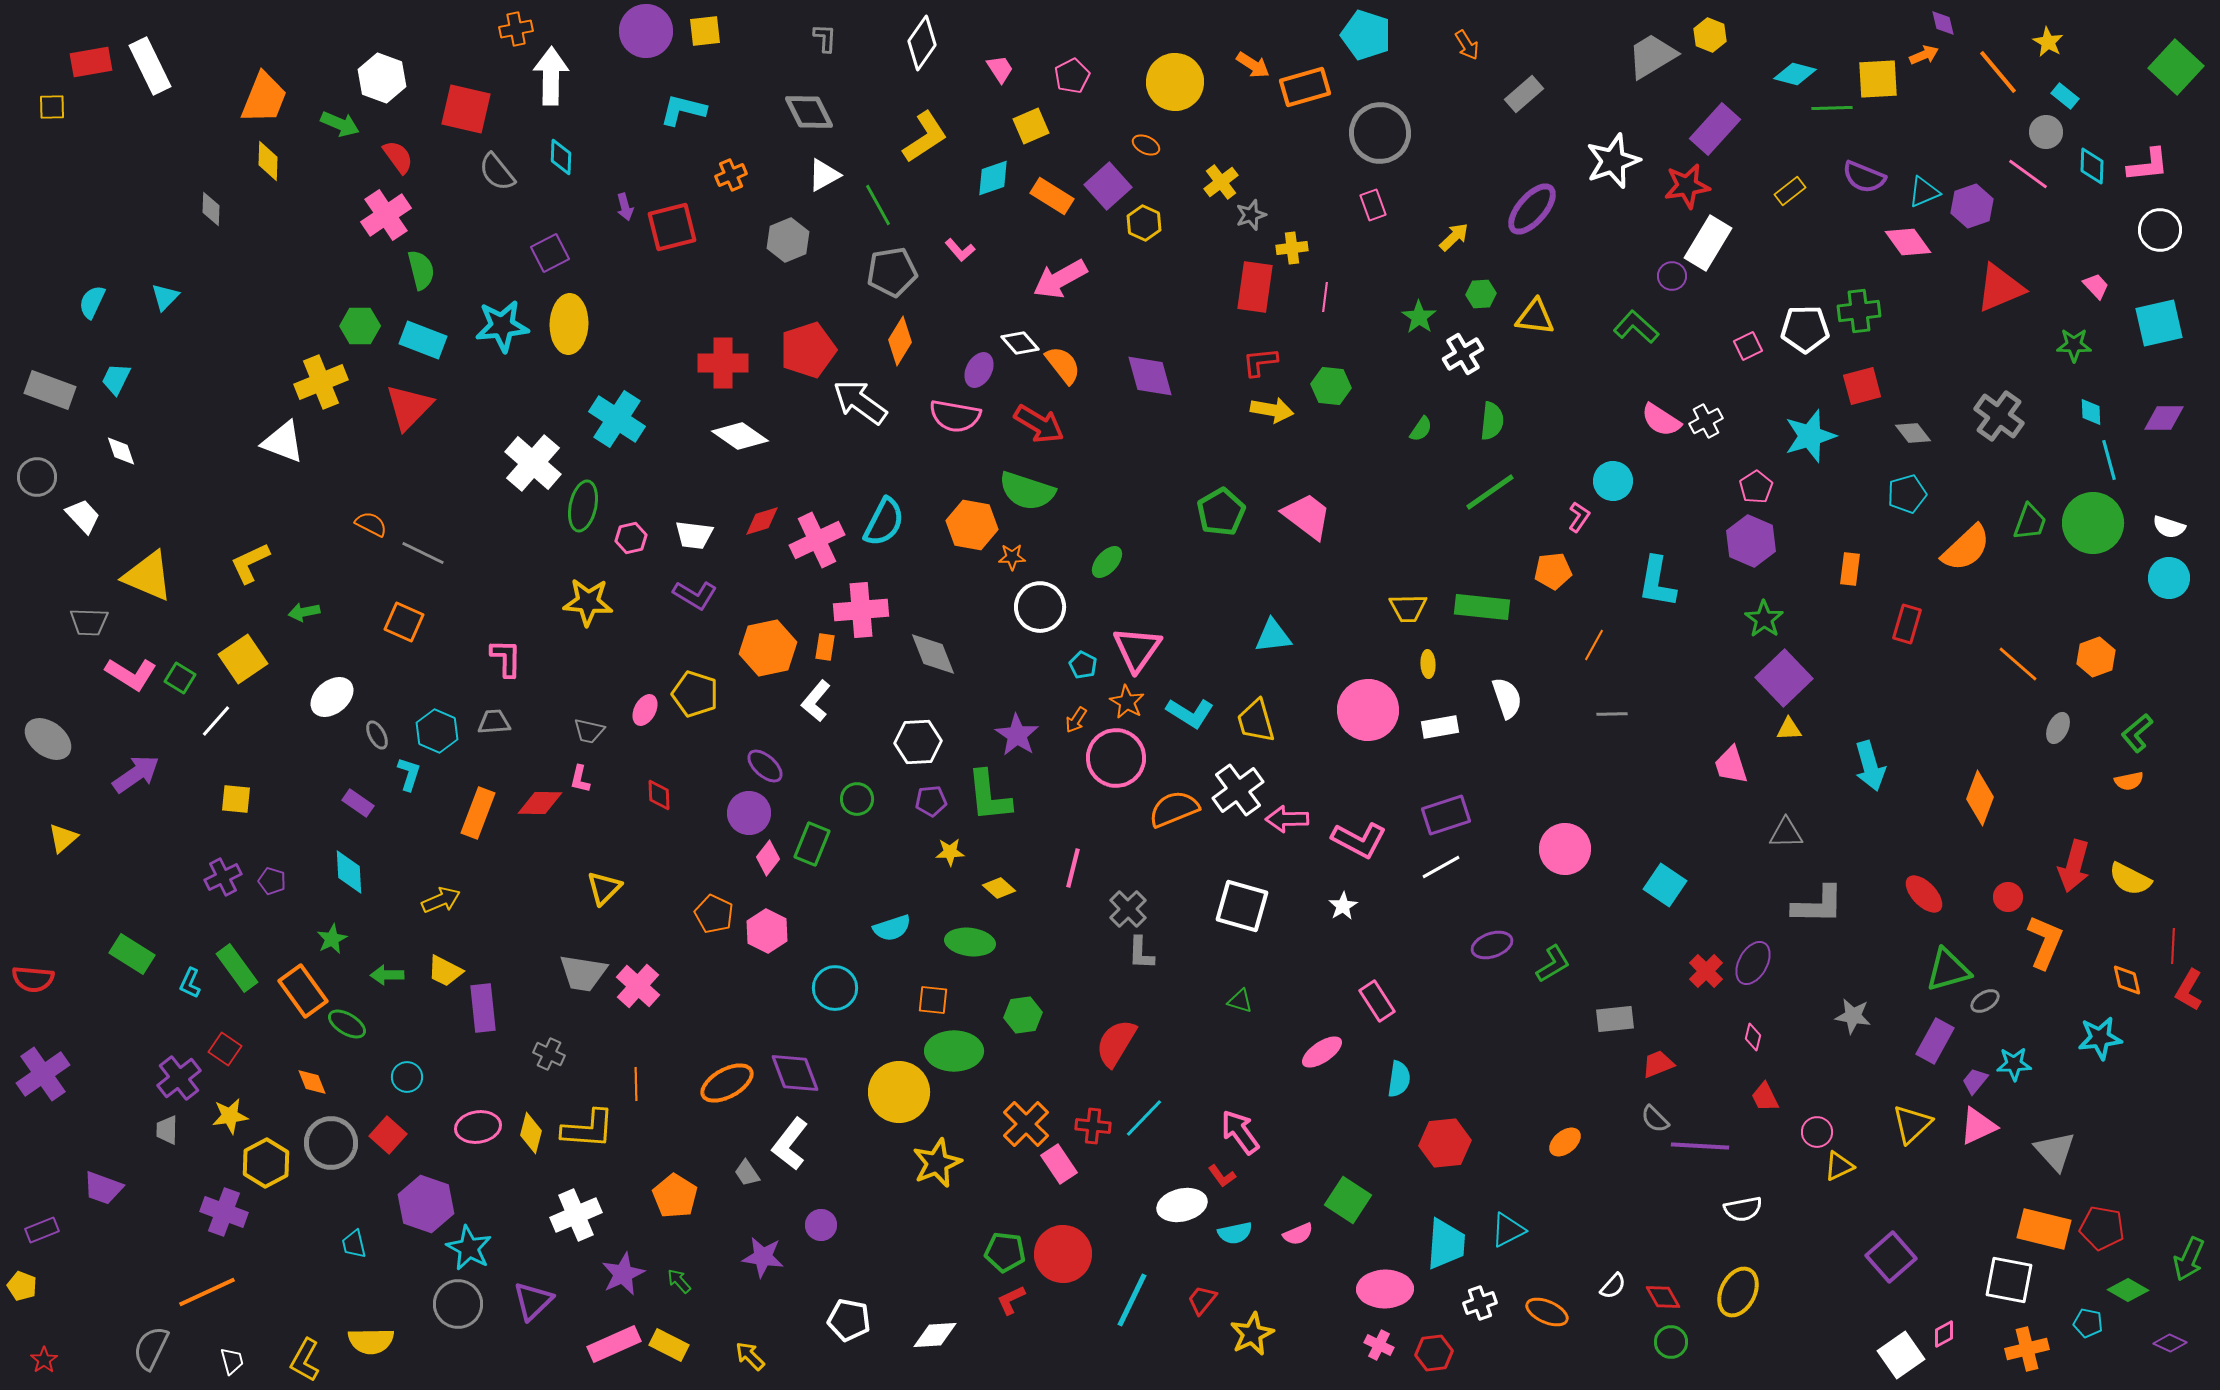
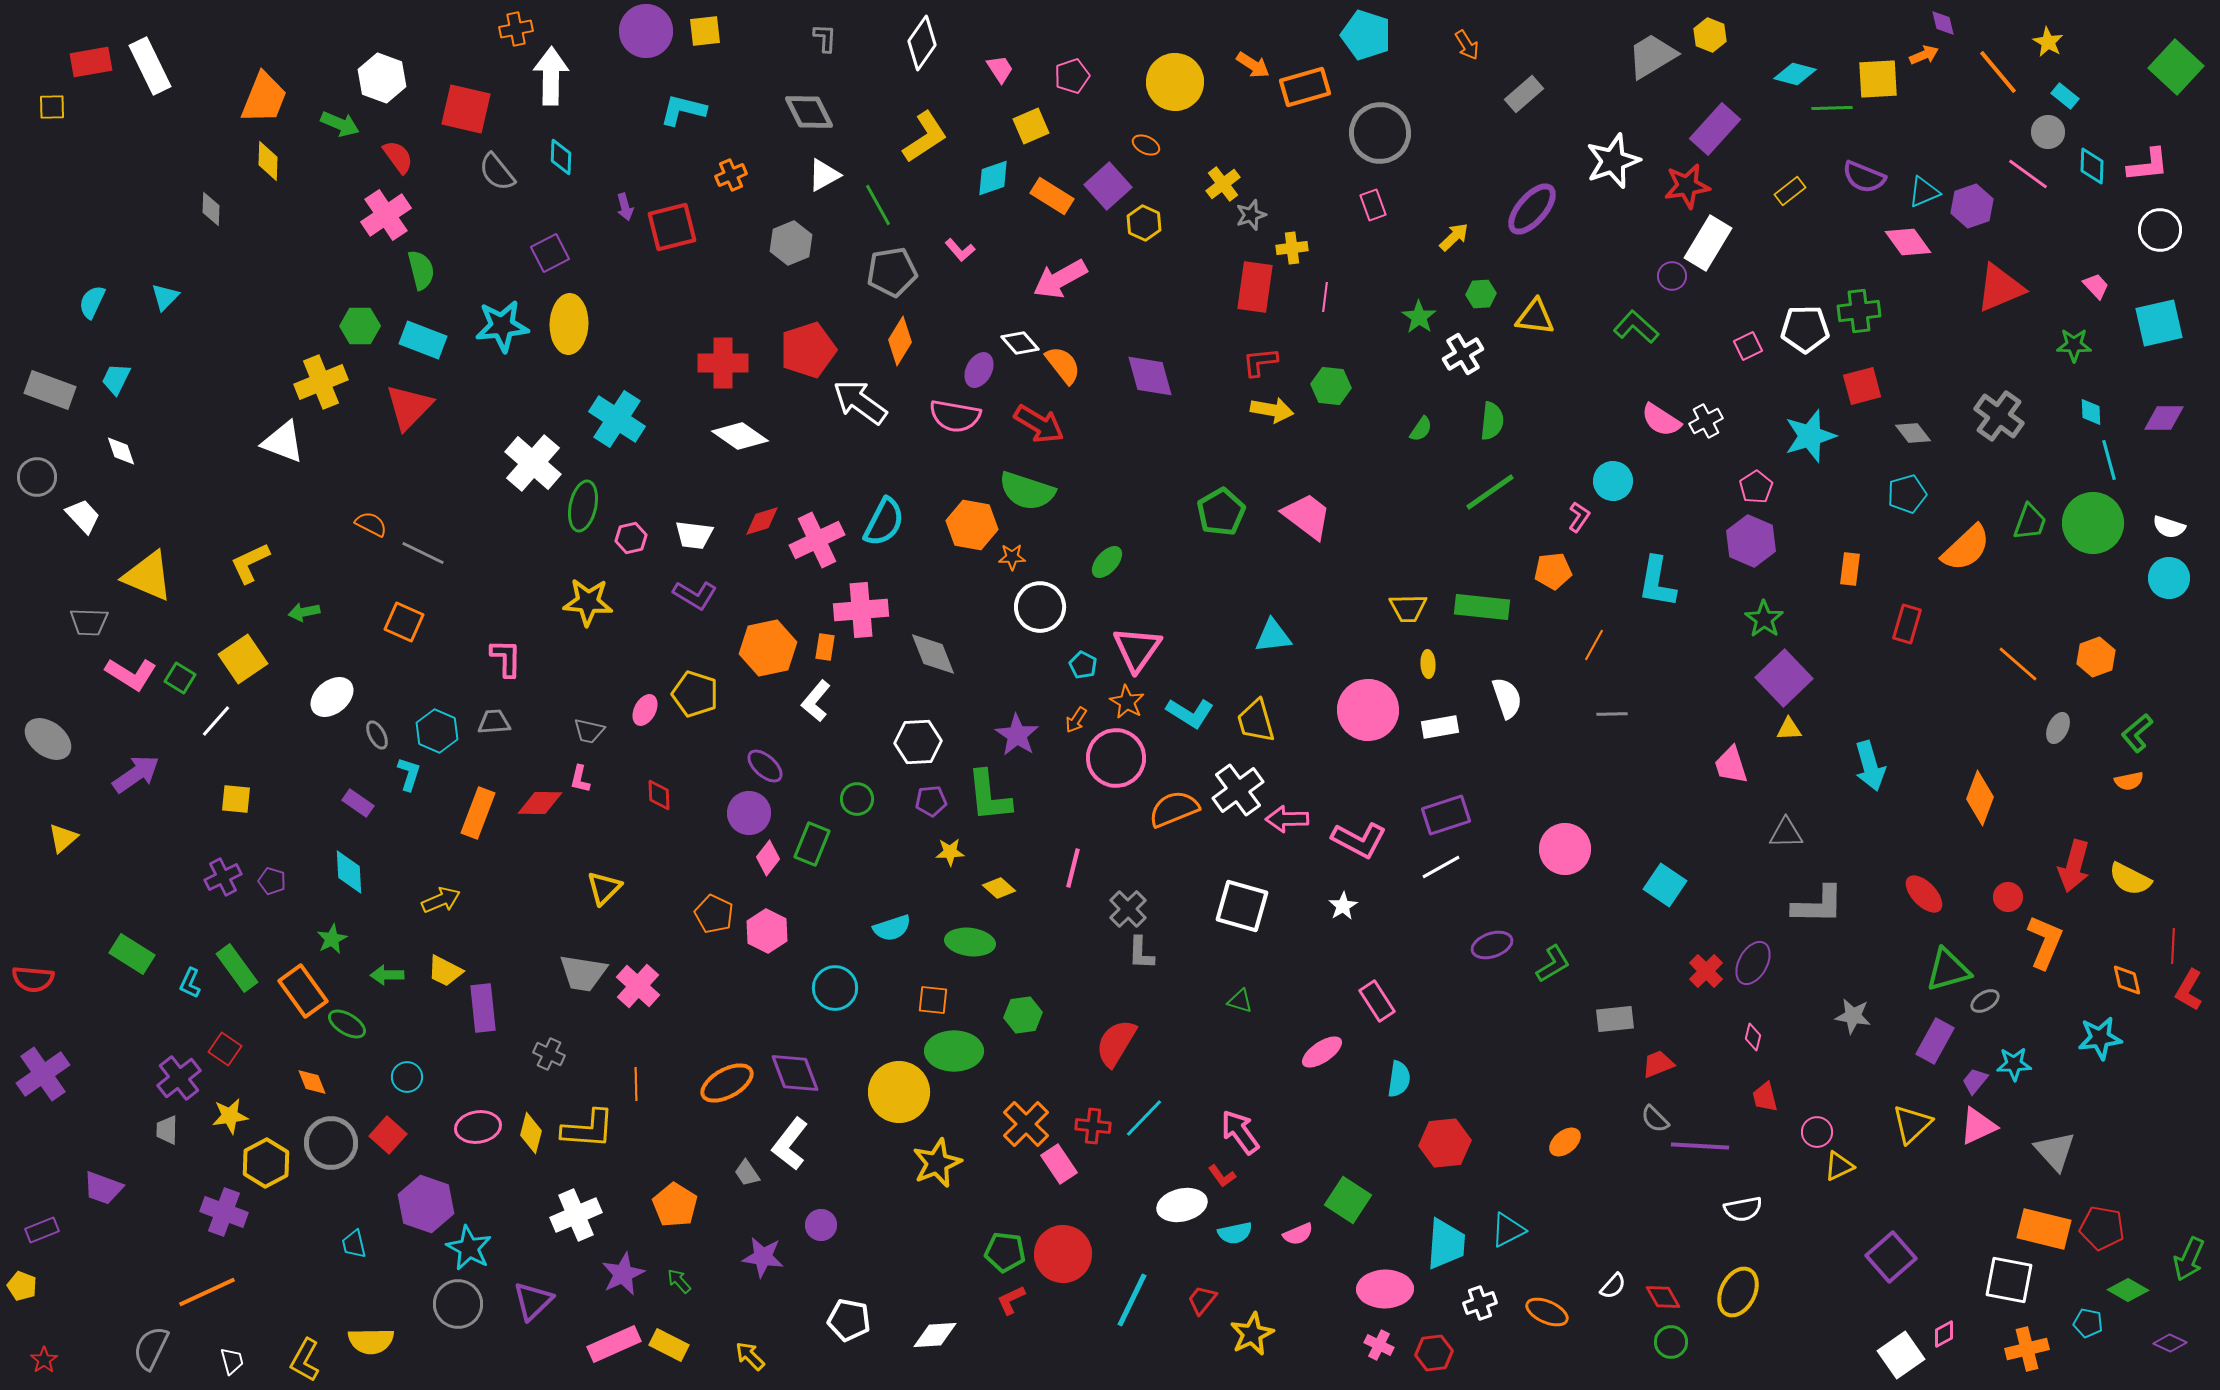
pink pentagon at (1072, 76): rotated 8 degrees clockwise
gray circle at (2046, 132): moved 2 px right
yellow cross at (1221, 182): moved 2 px right, 2 px down
gray hexagon at (788, 240): moved 3 px right, 3 px down
red trapezoid at (1765, 1097): rotated 12 degrees clockwise
orange pentagon at (675, 1196): moved 9 px down
